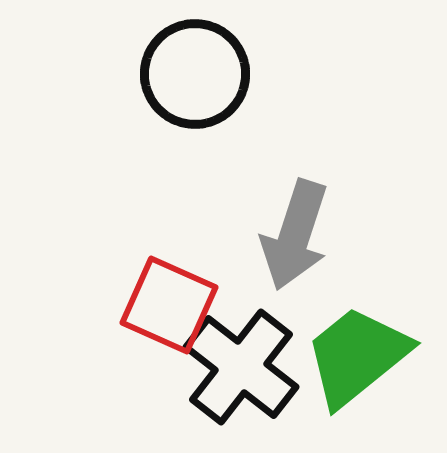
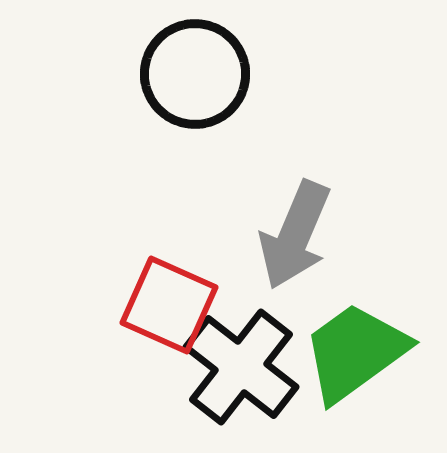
gray arrow: rotated 5 degrees clockwise
green trapezoid: moved 2 px left, 4 px up; rotated 3 degrees clockwise
